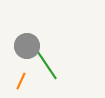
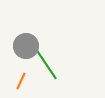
gray circle: moved 1 px left
